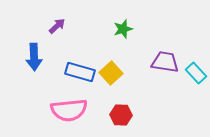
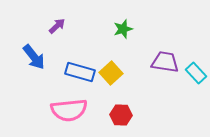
blue arrow: rotated 36 degrees counterclockwise
